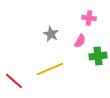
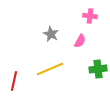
pink cross: moved 1 px right, 2 px up
green cross: moved 13 px down
red line: rotated 60 degrees clockwise
